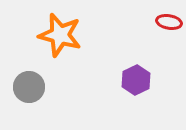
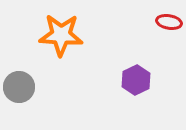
orange star: moved 1 px right; rotated 12 degrees counterclockwise
gray circle: moved 10 px left
